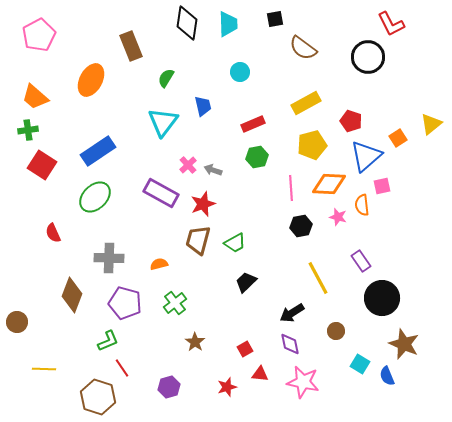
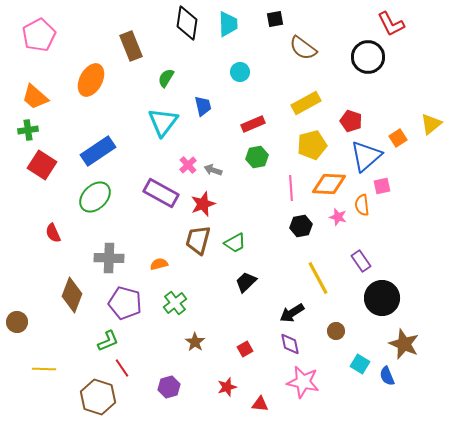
red triangle at (260, 374): moved 30 px down
